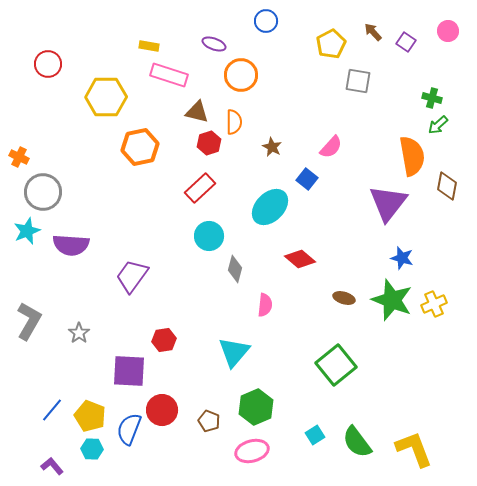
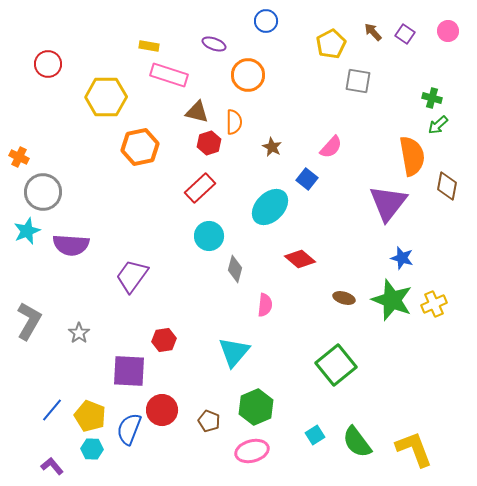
purple square at (406, 42): moved 1 px left, 8 px up
orange circle at (241, 75): moved 7 px right
